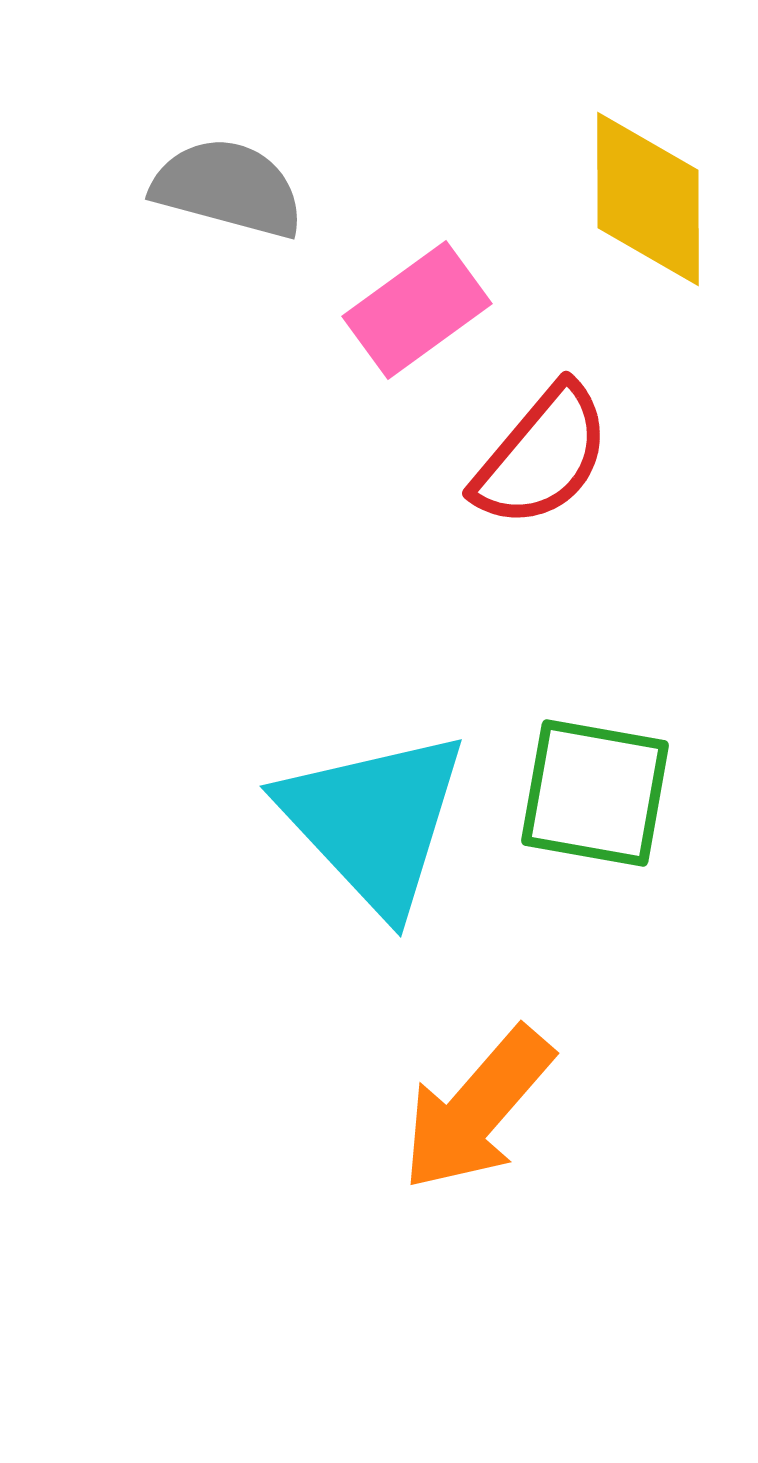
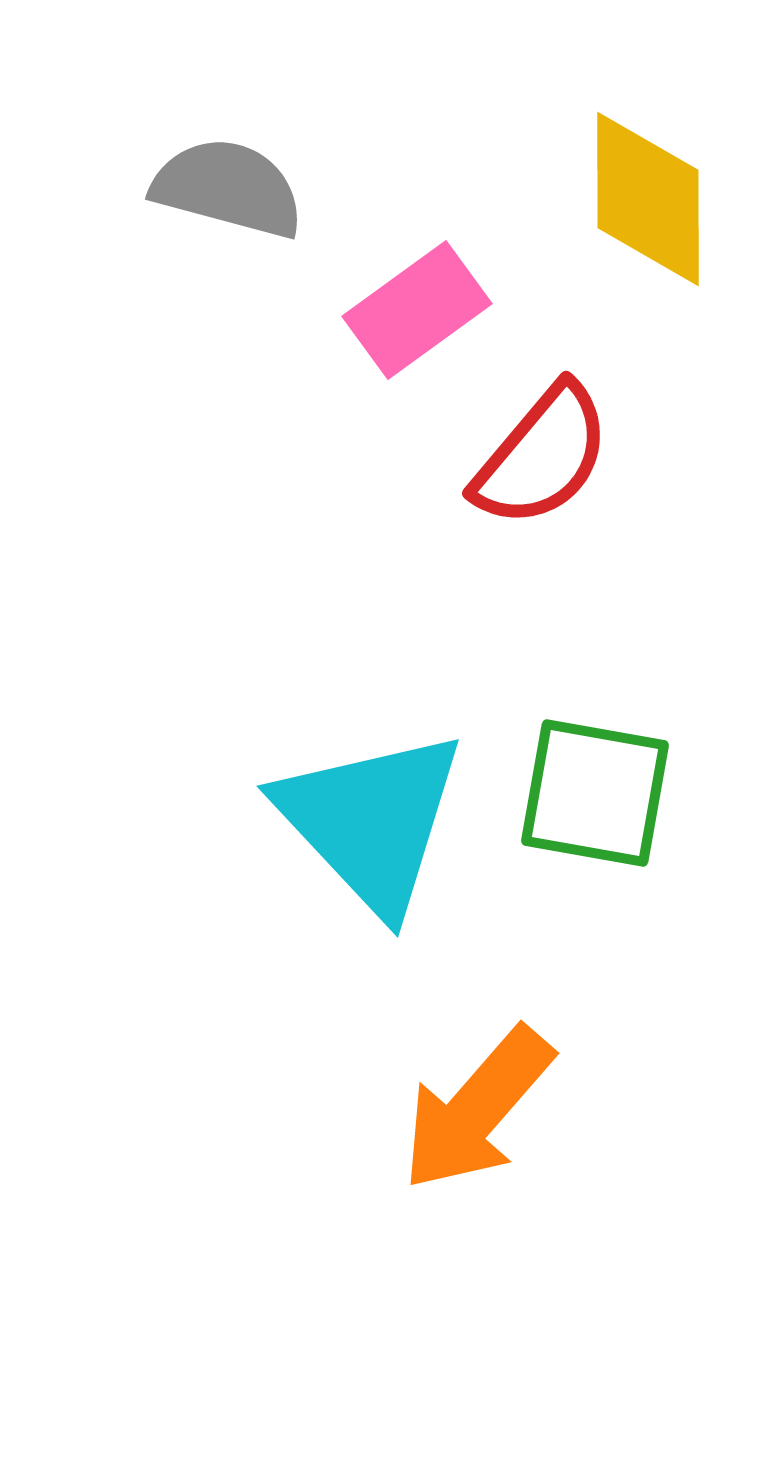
cyan triangle: moved 3 px left
